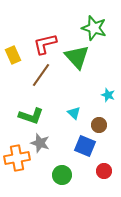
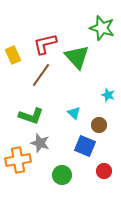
green star: moved 8 px right
orange cross: moved 1 px right, 2 px down
